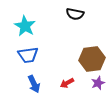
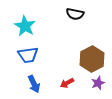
brown hexagon: rotated 20 degrees counterclockwise
